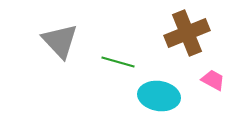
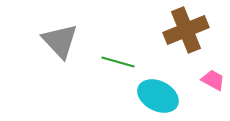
brown cross: moved 1 px left, 3 px up
cyan ellipse: moved 1 px left; rotated 18 degrees clockwise
